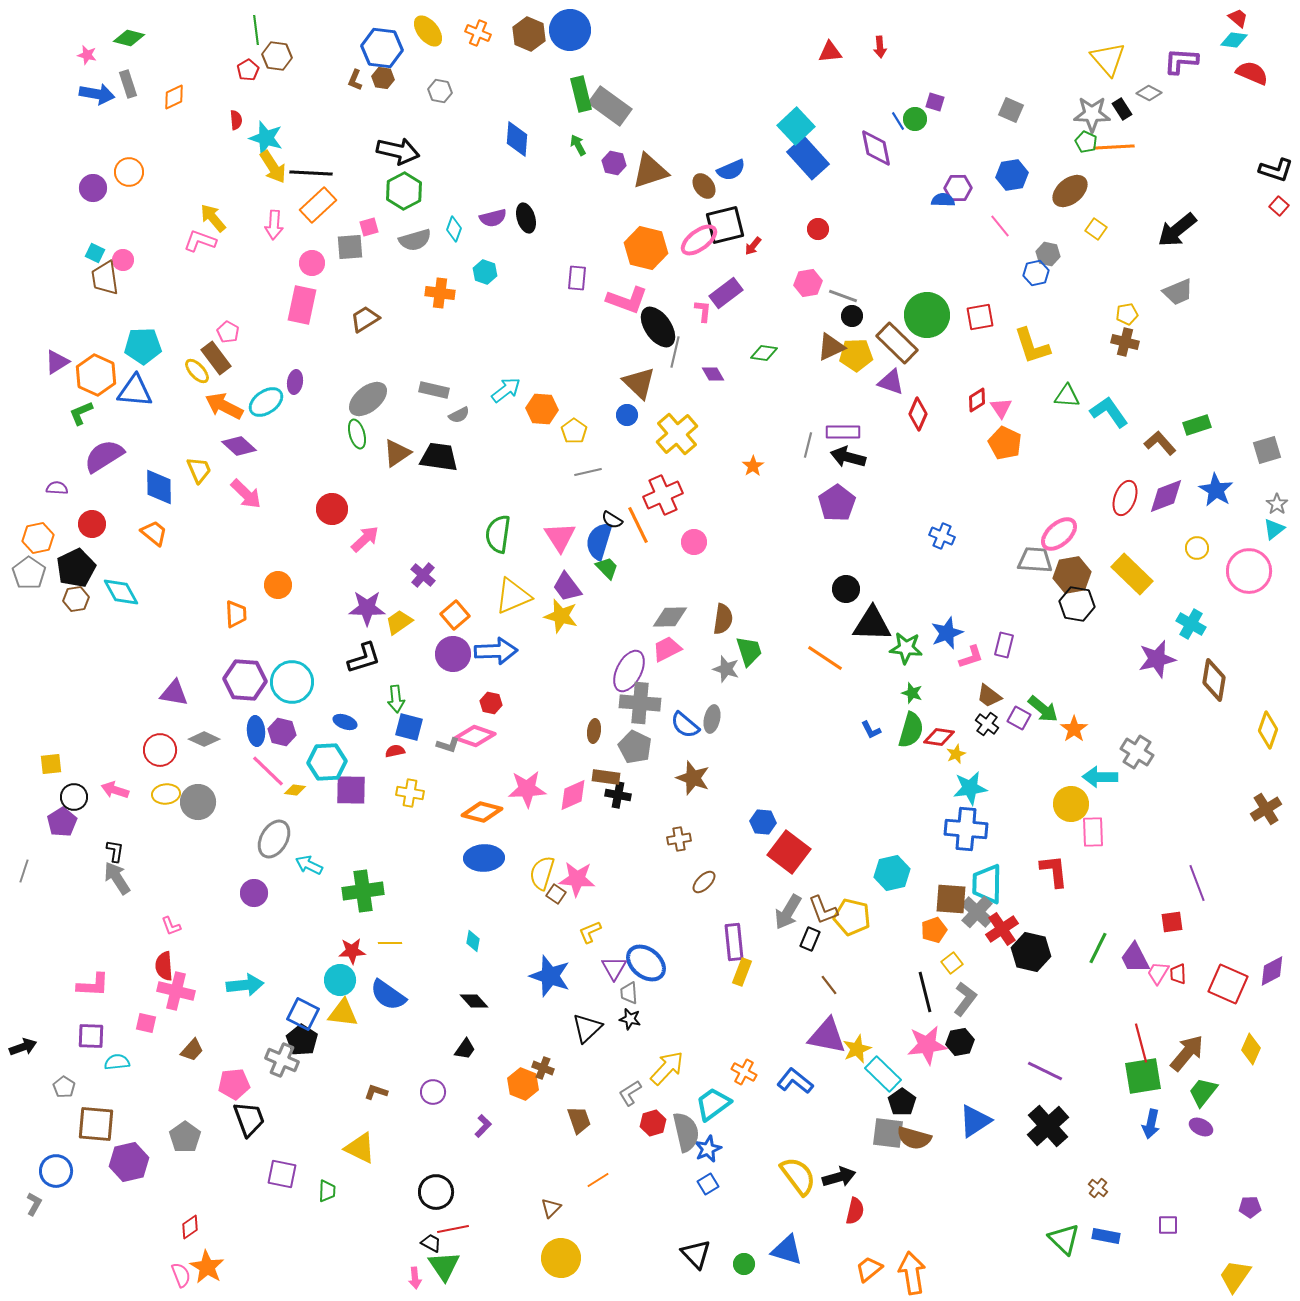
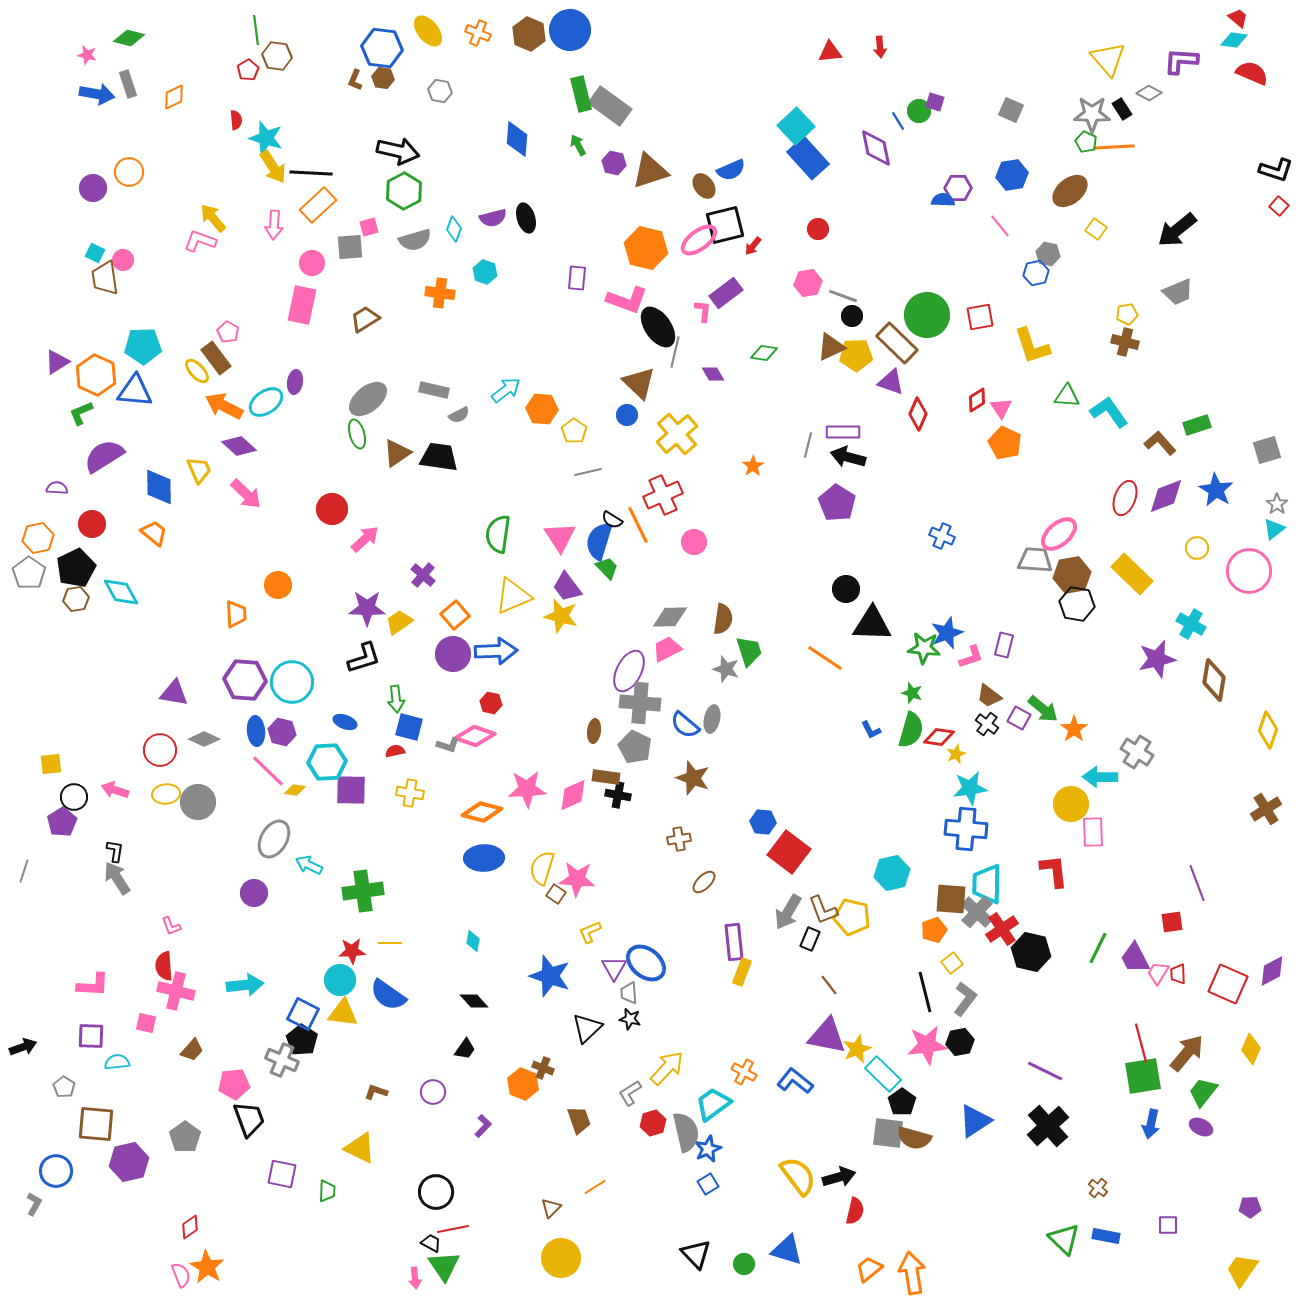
green circle at (915, 119): moved 4 px right, 8 px up
purple pentagon at (837, 503): rotated 6 degrees counterclockwise
green star at (906, 648): moved 18 px right
yellow semicircle at (542, 873): moved 5 px up
orange line at (598, 1180): moved 3 px left, 7 px down
yellow trapezoid at (1235, 1276): moved 7 px right, 6 px up
